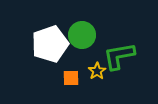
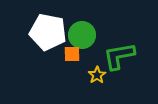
white pentagon: moved 2 px left, 12 px up; rotated 30 degrees clockwise
yellow star: moved 4 px down
orange square: moved 1 px right, 24 px up
